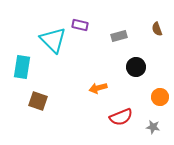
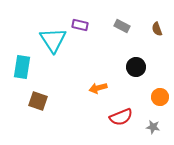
gray rectangle: moved 3 px right, 10 px up; rotated 42 degrees clockwise
cyan triangle: rotated 12 degrees clockwise
